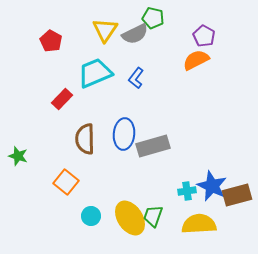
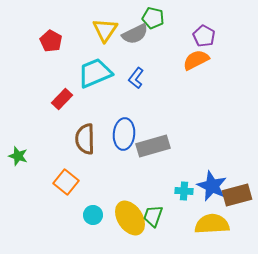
cyan cross: moved 3 px left; rotated 12 degrees clockwise
cyan circle: moved 2 px right, 1 px up
yellow semicircle: moved 13 px right
